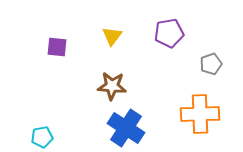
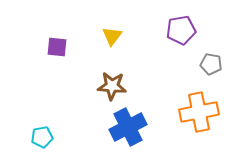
purple pentagon: moved 12 px right, 3 px up
gray pentagon: rotated 30 degrees clockwise
orange cross: moved 1 px left, 2 px up; rotated 9 degrees counterclockwise
blue cross: moved 2 px right, 1 px up; rotated 30 degrees clockwise
